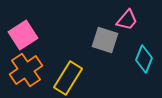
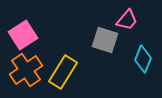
cyan diamond: moved 1 px left
yellow rectangle: moved 5 px left, 6 px up
